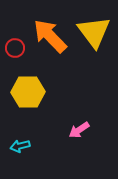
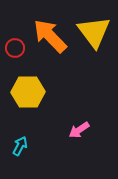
cyan arrow: rotated 132 degrees clockwise
